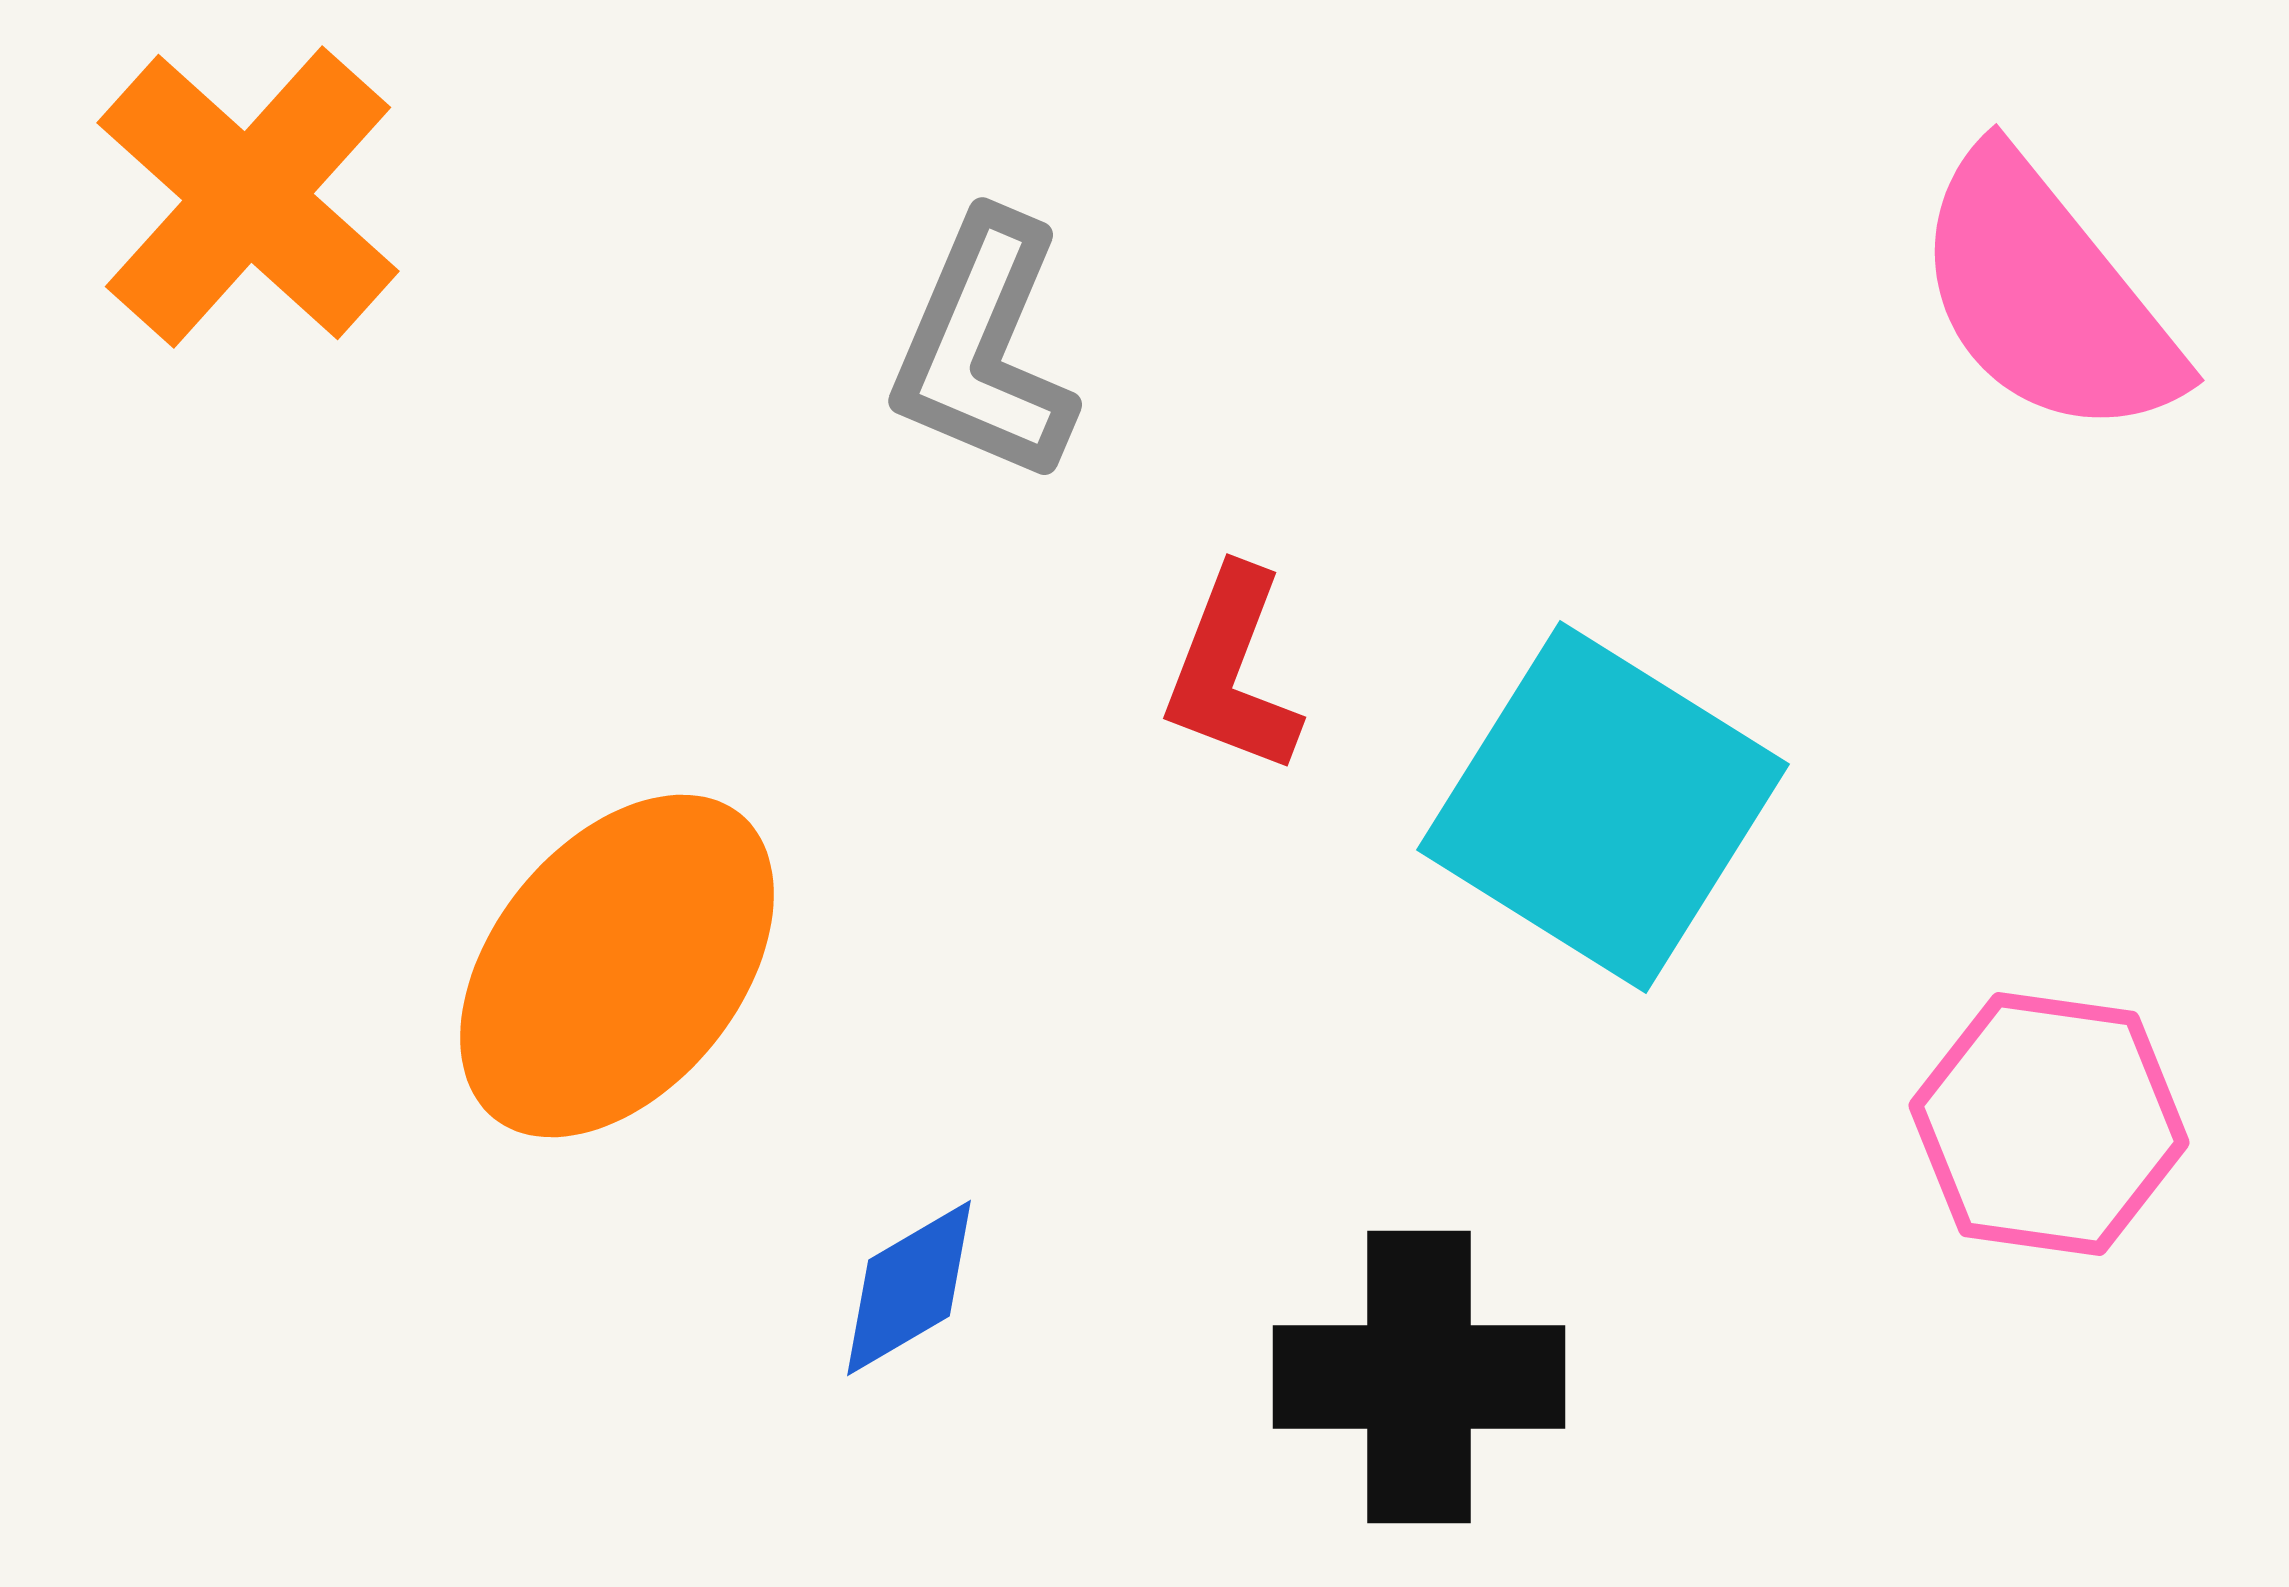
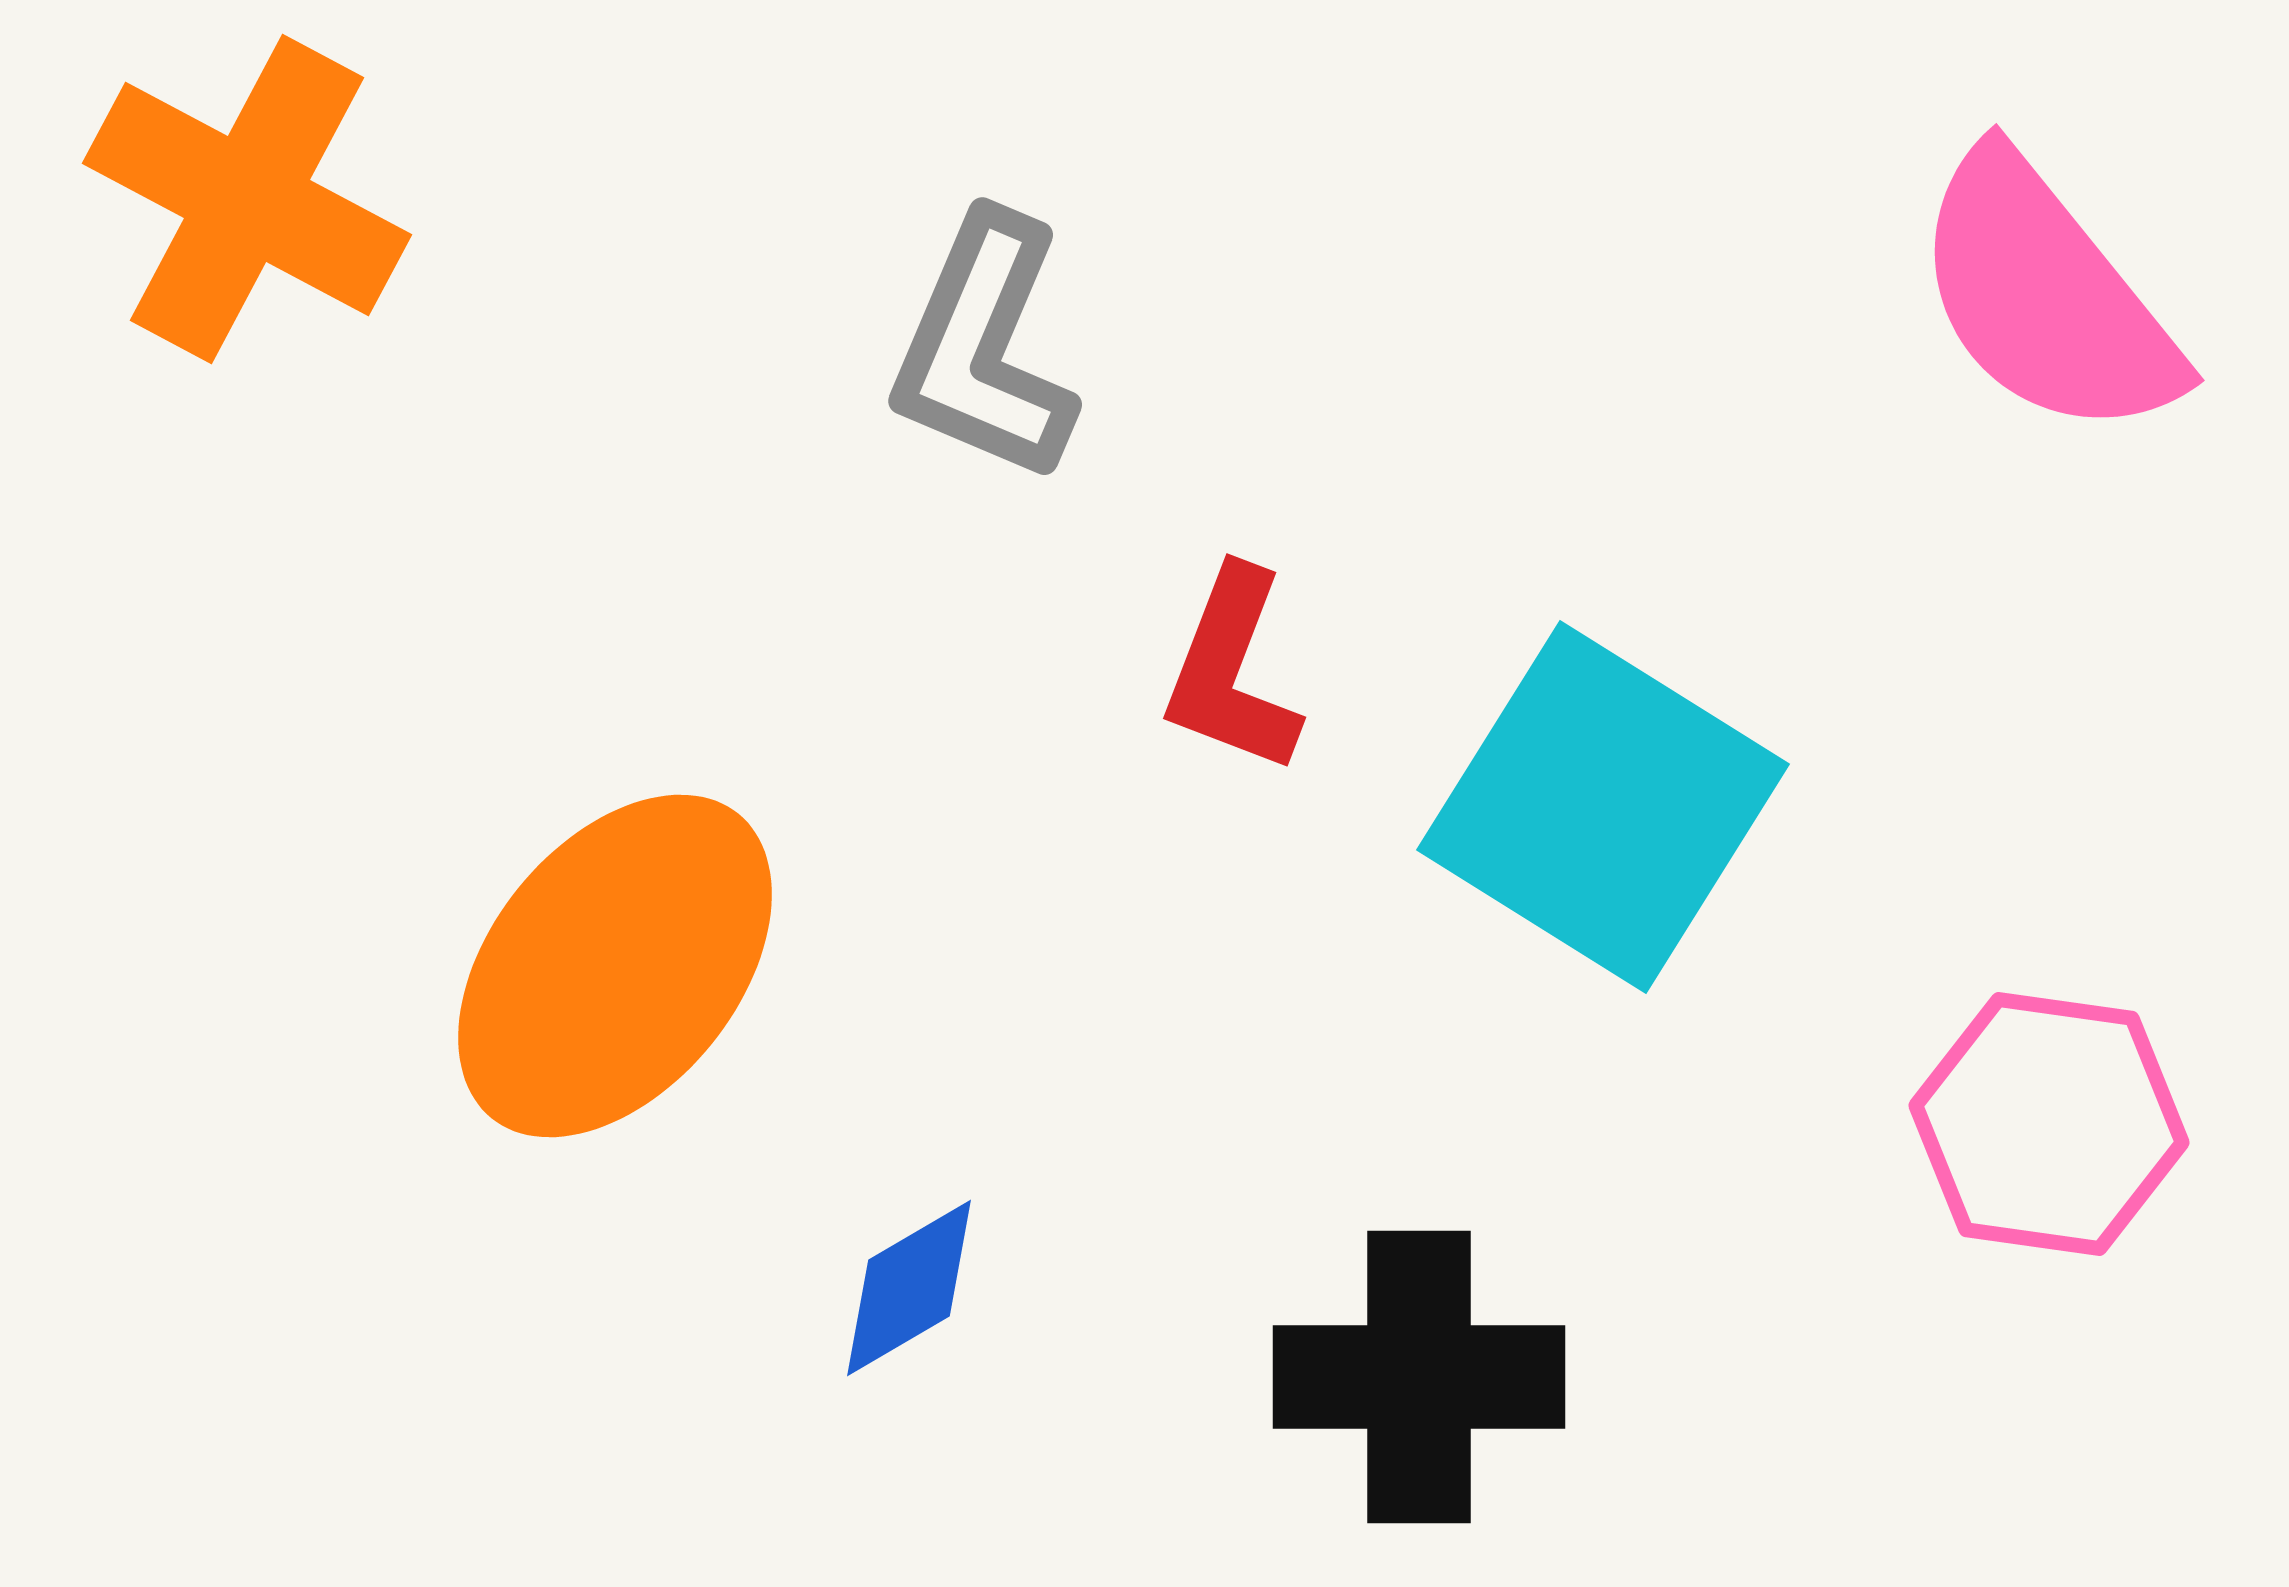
orange cross: moved 1 px left, 2 px down; rotated 14 degrees counterclockwise
orange ellipse: moved 2 px left
